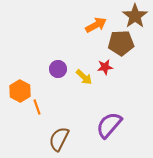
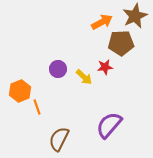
brown star: rotated 10 degrees clockwise
orange arrow: moved 6 px right, 3 px up
orange hexagon: rotated 10 degrees clockwise
